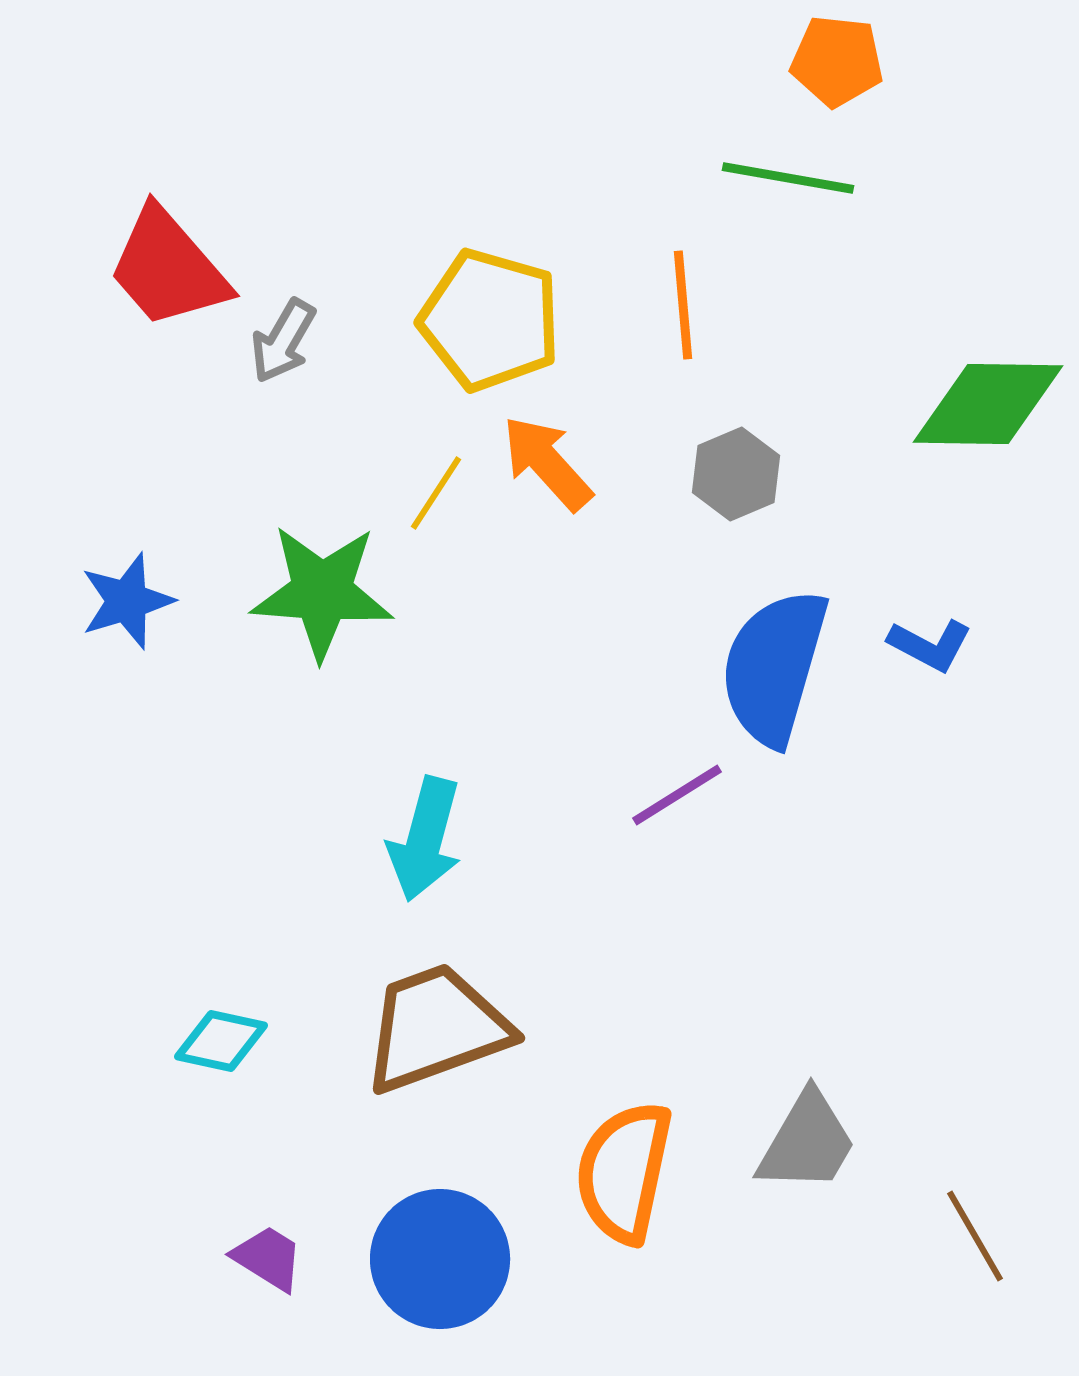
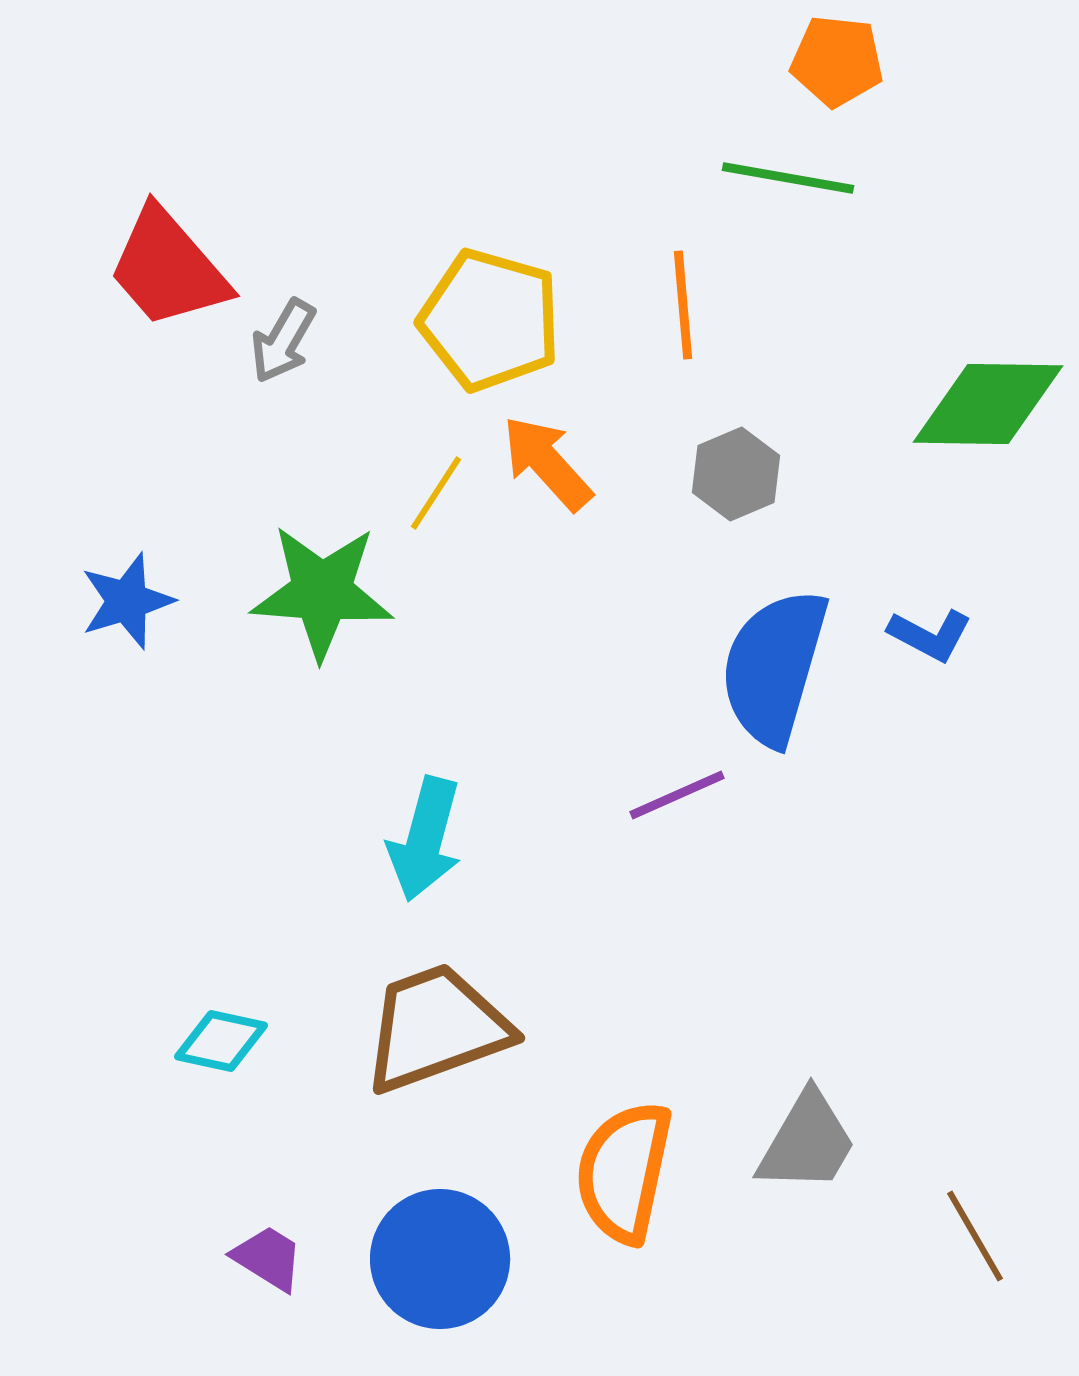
blue L-shape: moved 10 px up
purple line: rotated 8 degrees clockwise
